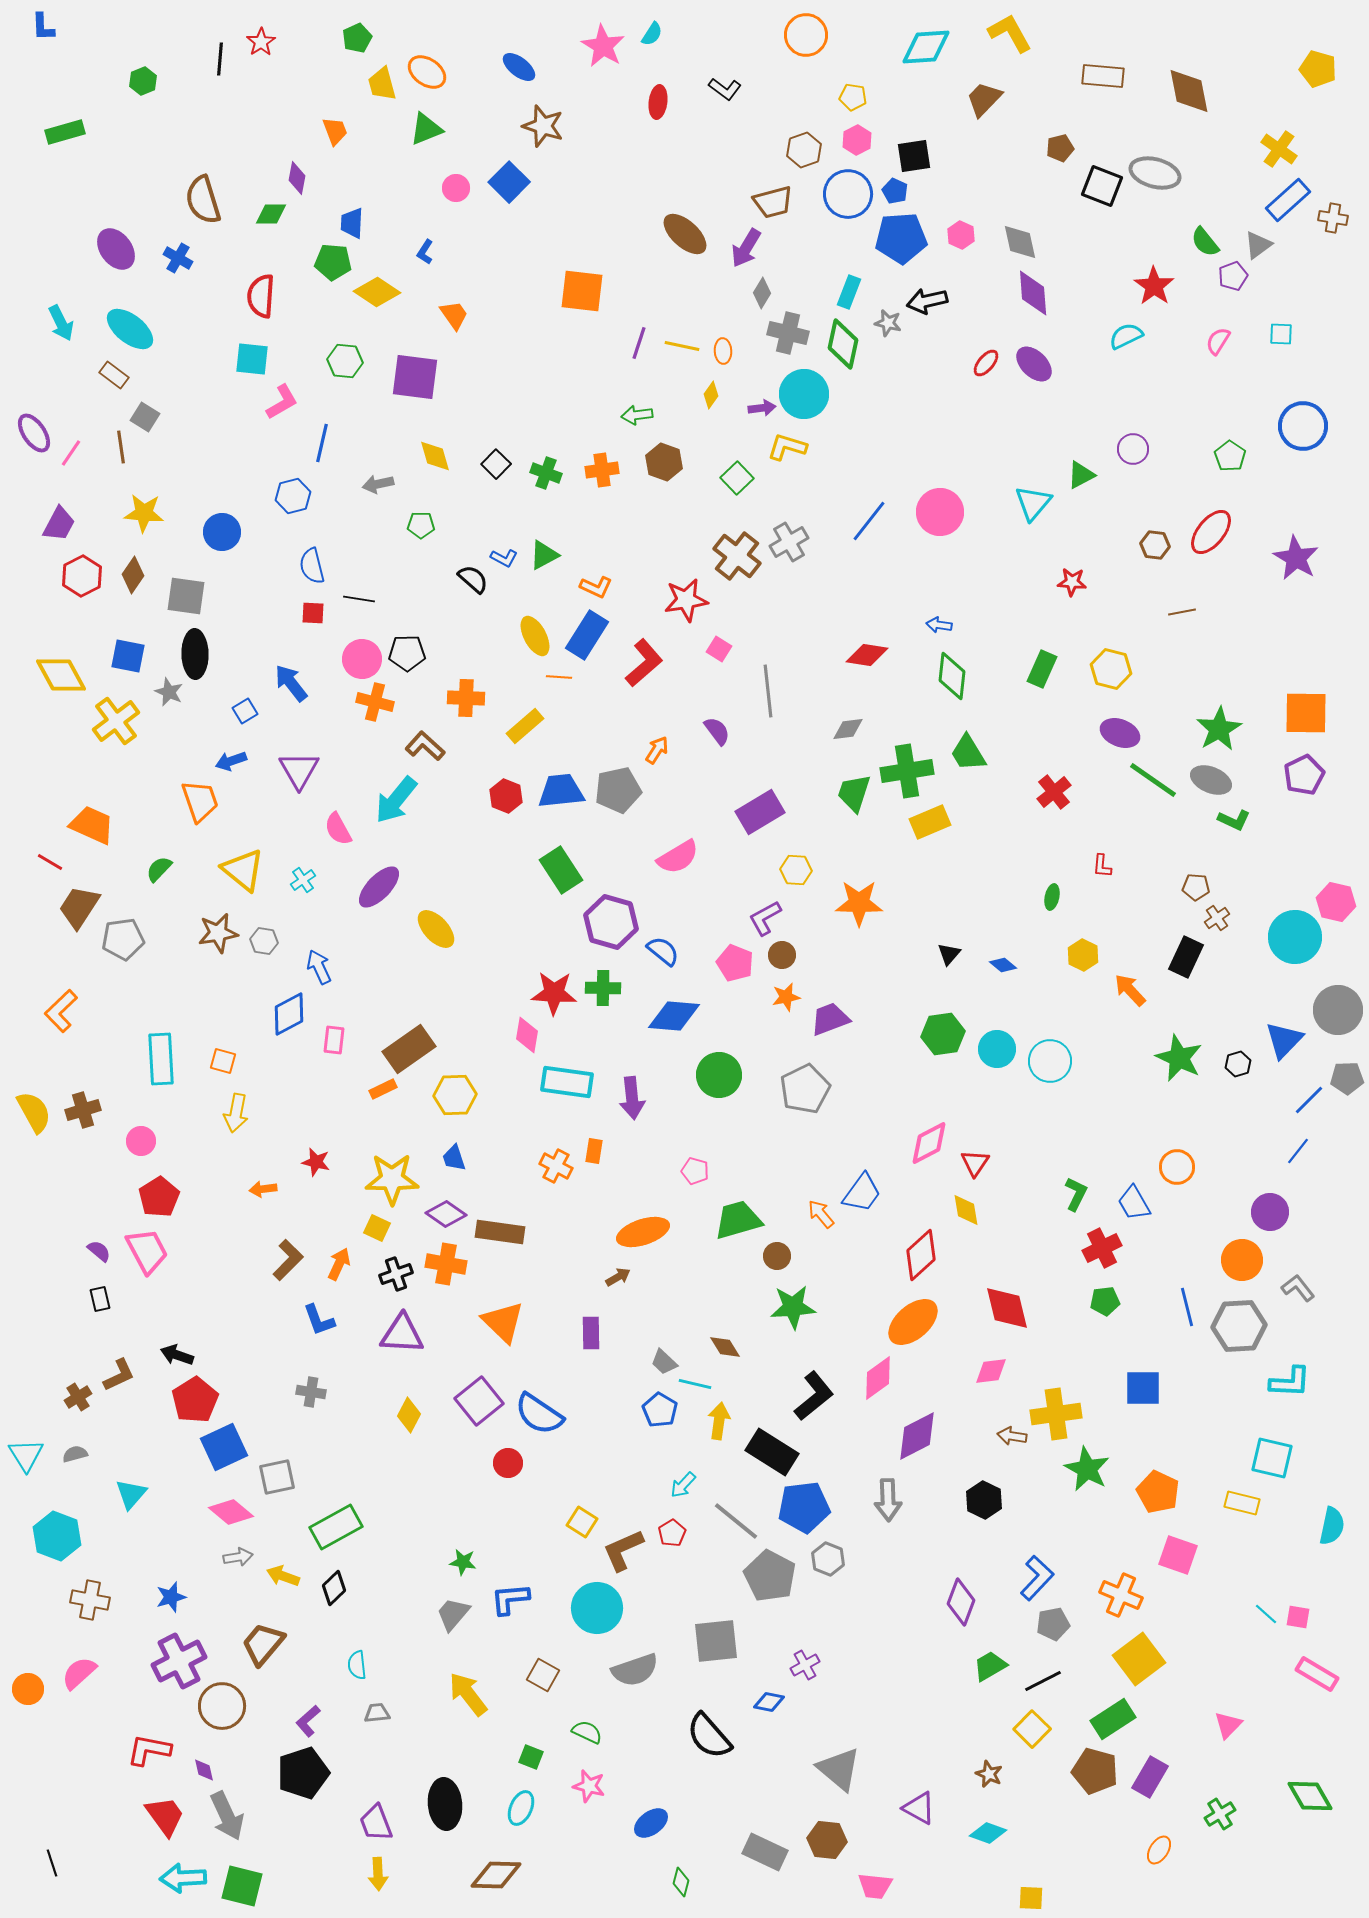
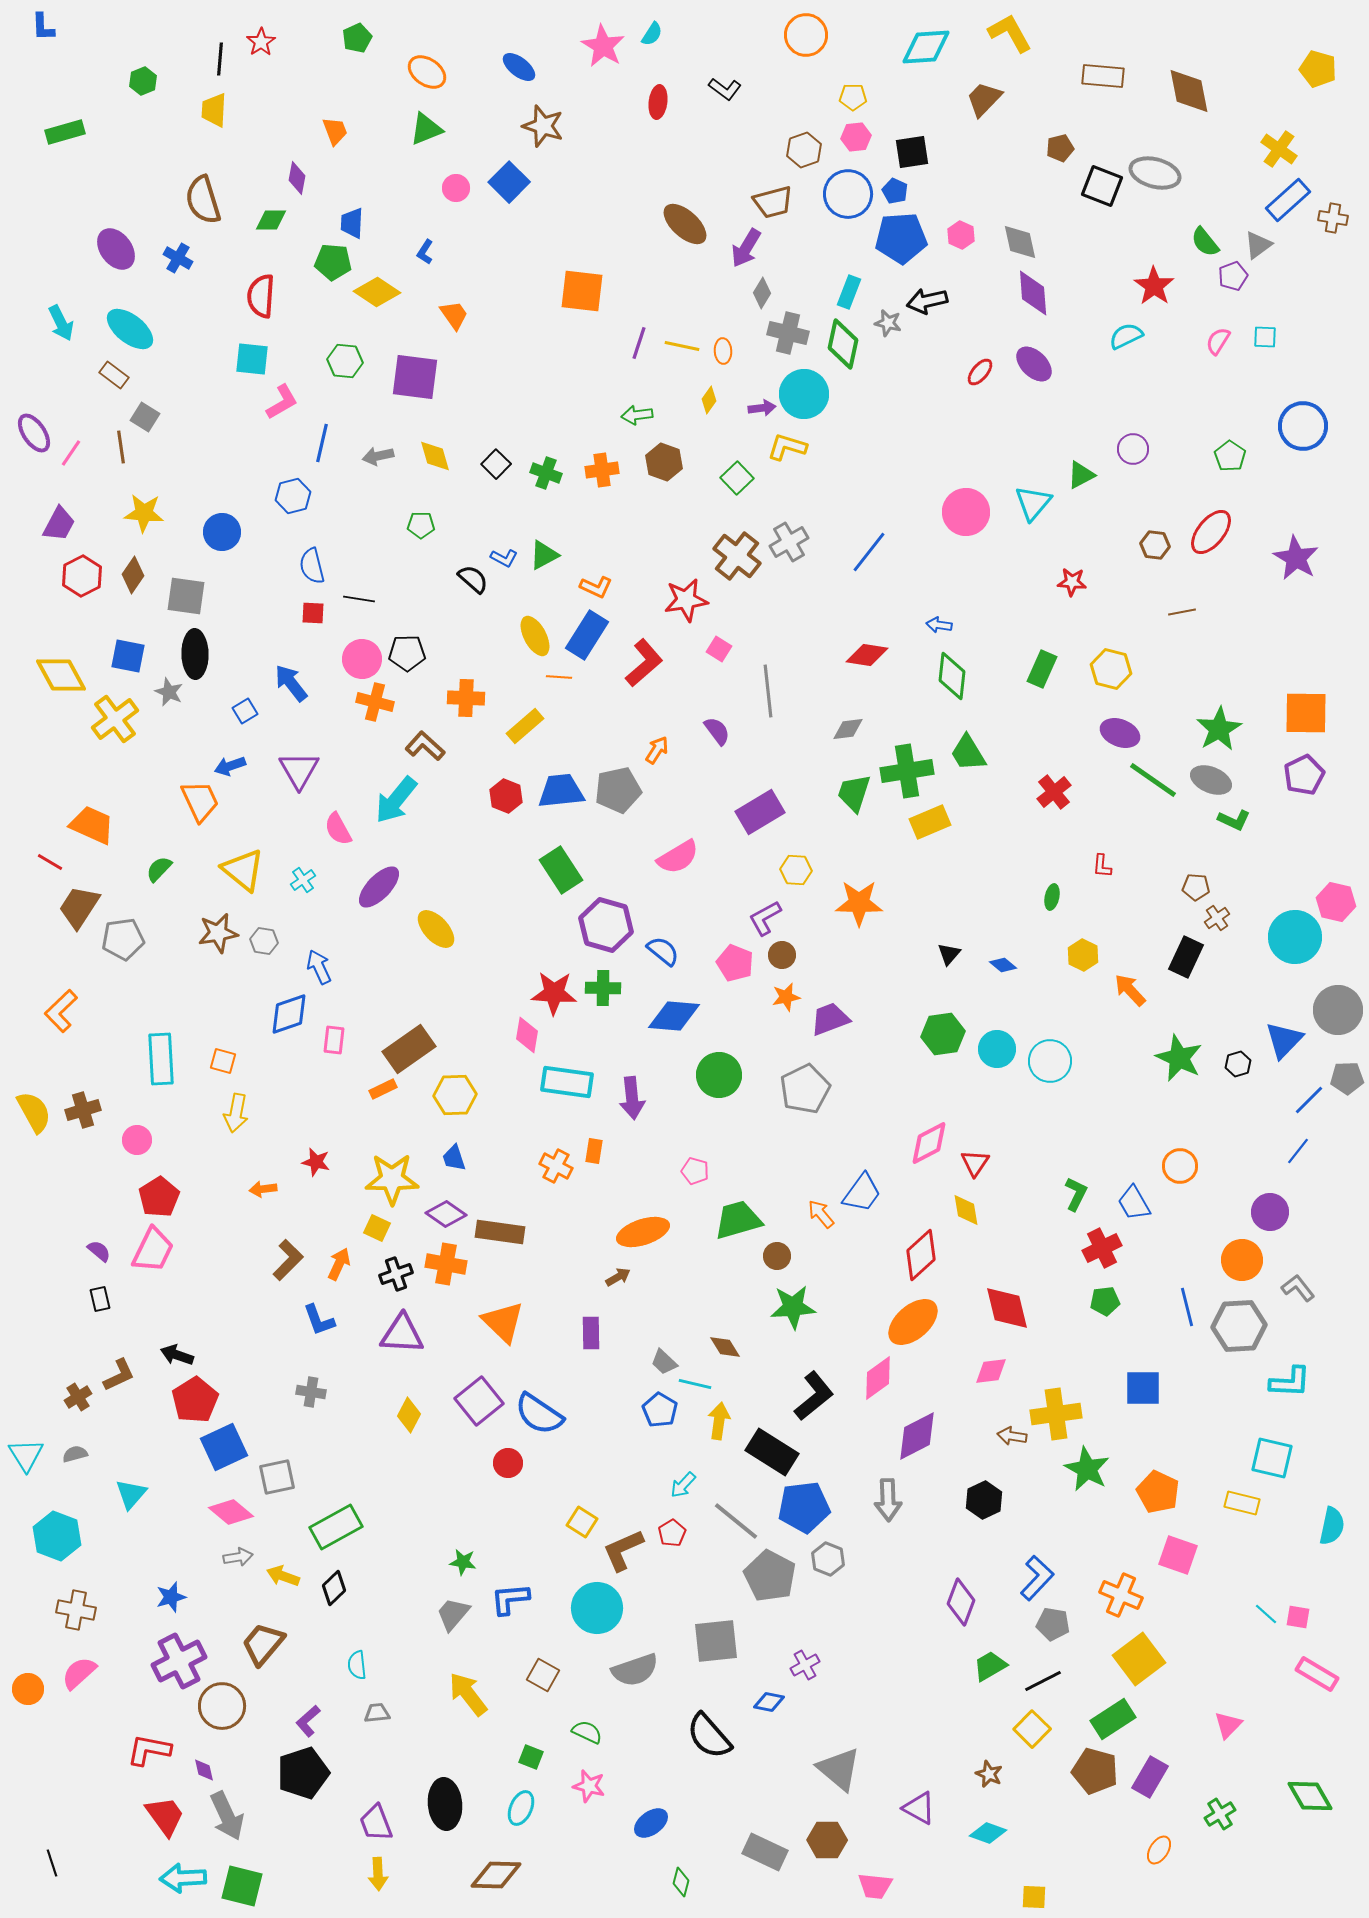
yellow trapezoid at (382, 84): moved 168 px left, 26 px down; rotated 18 degrees clockwise
yellow pentagon at (853, 97): rotated 8 degrees counterclockwise
pink hexagon at (857, 140): moved 1 px left, 3 px up; rotated 20 degrees clockwise
black square at (914, 156): moved 2 px left, 4 px up
green diamond at (271, 214): moved 6 px down
brown ellipse at (685, 234): moved 10 px up
cyan square at (1281, 334): moved 16 px left, 3 px down
red ellipse at (986, 363): moved 6 px left, 9 px down
yellow diamond at (711, 395): moved 2 px left, 5 px down
gray arrow at (378, 484): moved 28 px up
pink circle at (940, 512): moved 26 px right
blue line at (869, 521): moved 31 px down
yellow cross at (116, 721): moved 1 px left, 2 px up
blue arrow at (231, 761): moved 1 px left, 5 px down
orange trapezoid at (200, 801): rotated 6 degrees counterclockwise
purple hexagon at (611, 922): moved 5 px left, 3 px down
blue diamond at (289, 1014): rotated 9 degrees clockwise
pink circle at (141, 1141): moved 4 px left, 1 px up
orange circle at (1177, 1167): moved 3 px right, 1 px up
pink trapezoid at (147, 1251): moved 6 px right, 1 px up; rotated 54 degrees clockwise
black hexagon at (984, 1500): rotated 9 degrees clockwise
brown cross at (90, 1600): moved 14 px left, 10 px down
gray pentagon at (1053, 1624): rotated 20 degrees clockwise
brown hexagon at (827, 1840): rotated 6 degrees counterclockwise
yellow square at (1031, 1898): moved 3 px right, 1 px up
